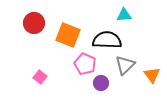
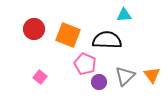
red circle: moved 6 px down
gray triangle: moved 11 px down
purple circle: moved 2 px left, 1 px up
